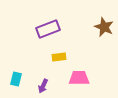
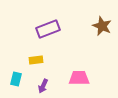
brown star: moved 2 px left, 1 px up
yellow rectangle: moved 23 px left, 3 px down
